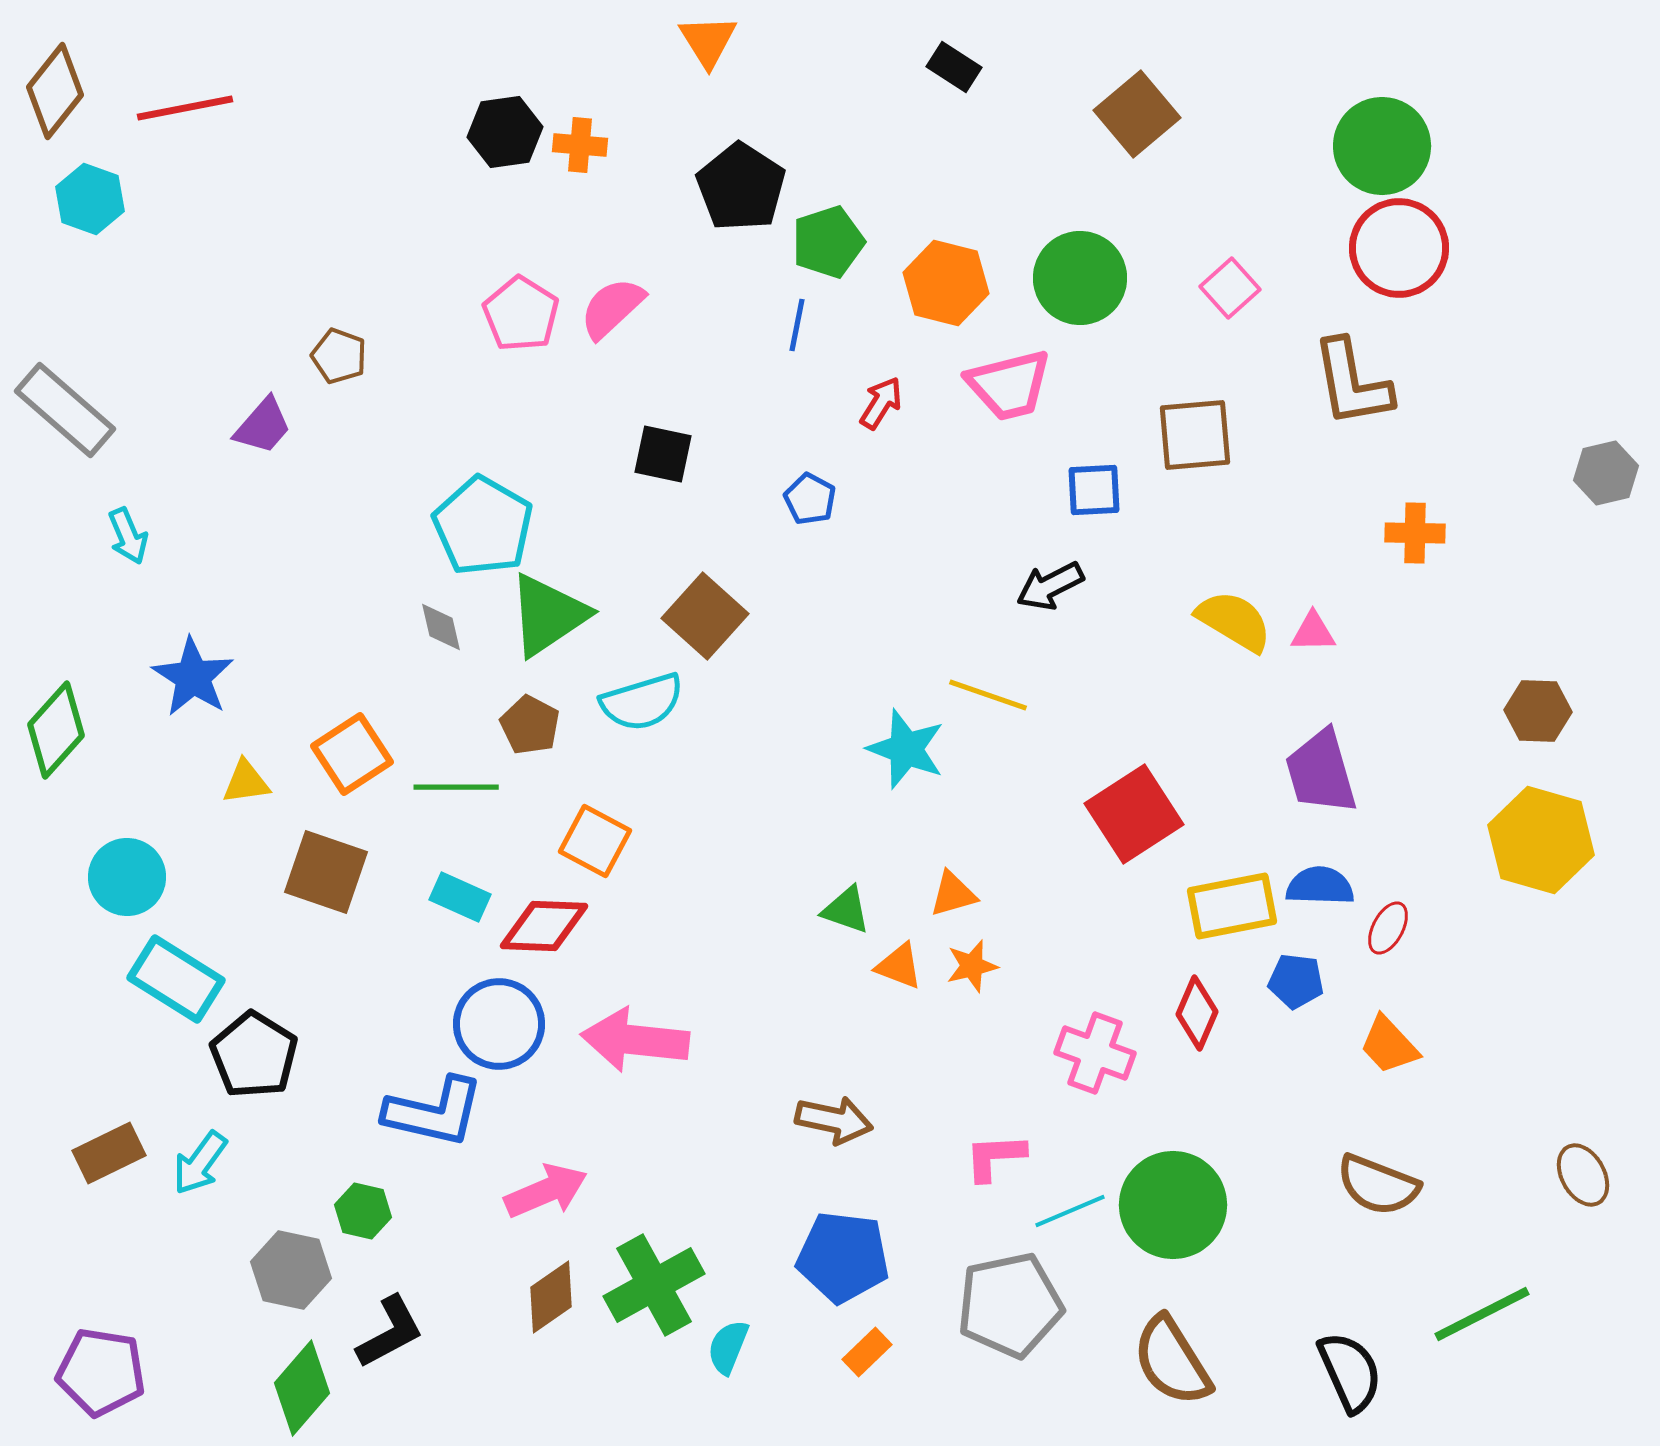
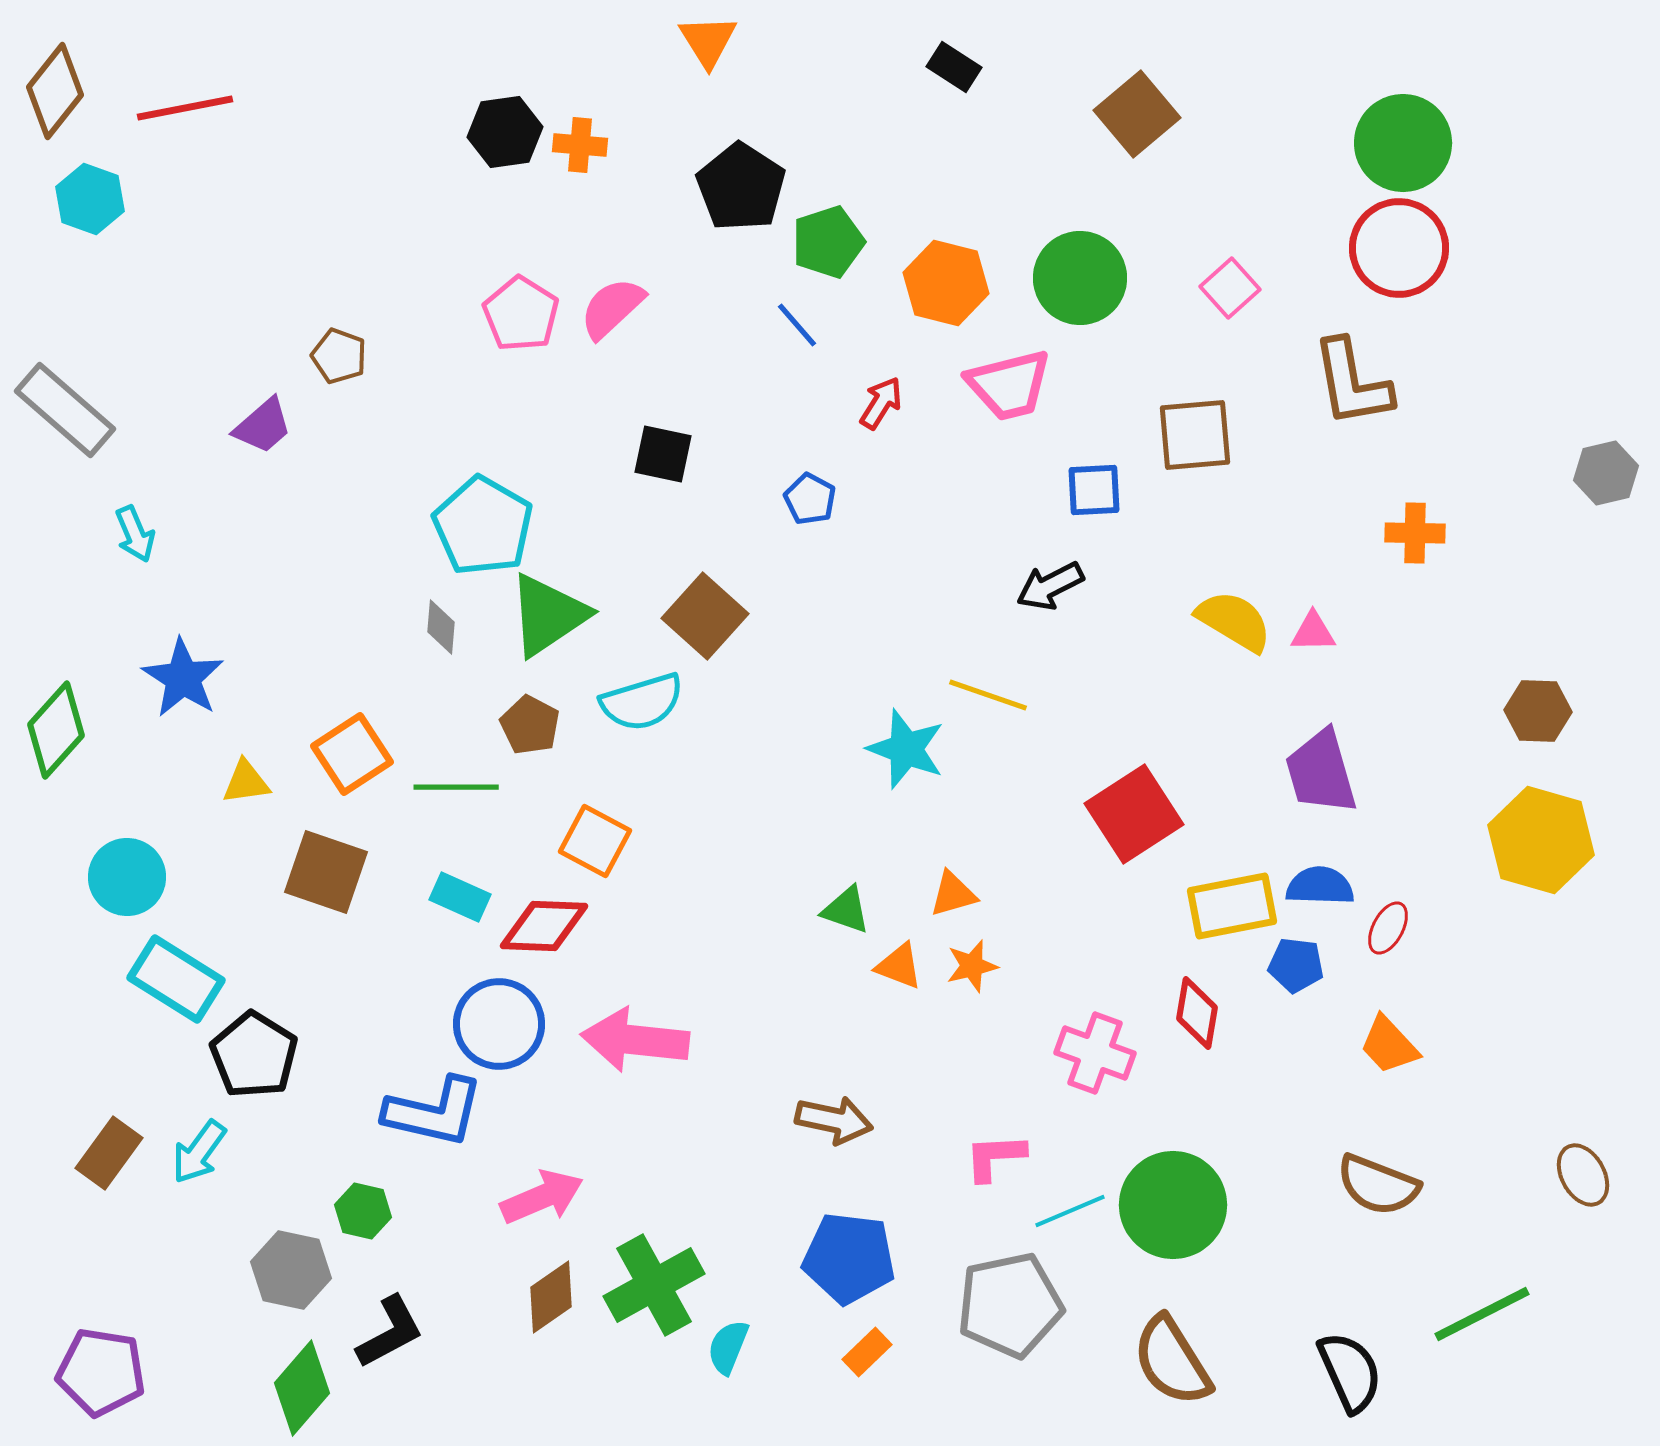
green circle at (1382, 146): moved 21 px right, 3 px up
blue line at (797, 325): rotated 52 degrees counterclockwise
purple trapezoid at (263, 426): rotated 8 degrees clockwise
cyan arrow at (128, 536): moved 7 px right, 2 px up
gray diamond at (441, 627): rotated 18 degrees clockwise
blue star at (193, 677): moved 10 px left, 1 px down
blue pentagon at (1296, 981): moved 16 px up
red diamond at (1197, 1013): rotated 14 degrees counterclockwise
brown rectangle at (109, 1153): rotated 28 degrees counterclockwise
cyan arrow at (200, 1163): moved 1 px left, 11 px up
pink arrow at (546, 1191): moved 4 px left, 6 px down
blue pentagon at (843, 1257): moved 6 px right, 1 px down
